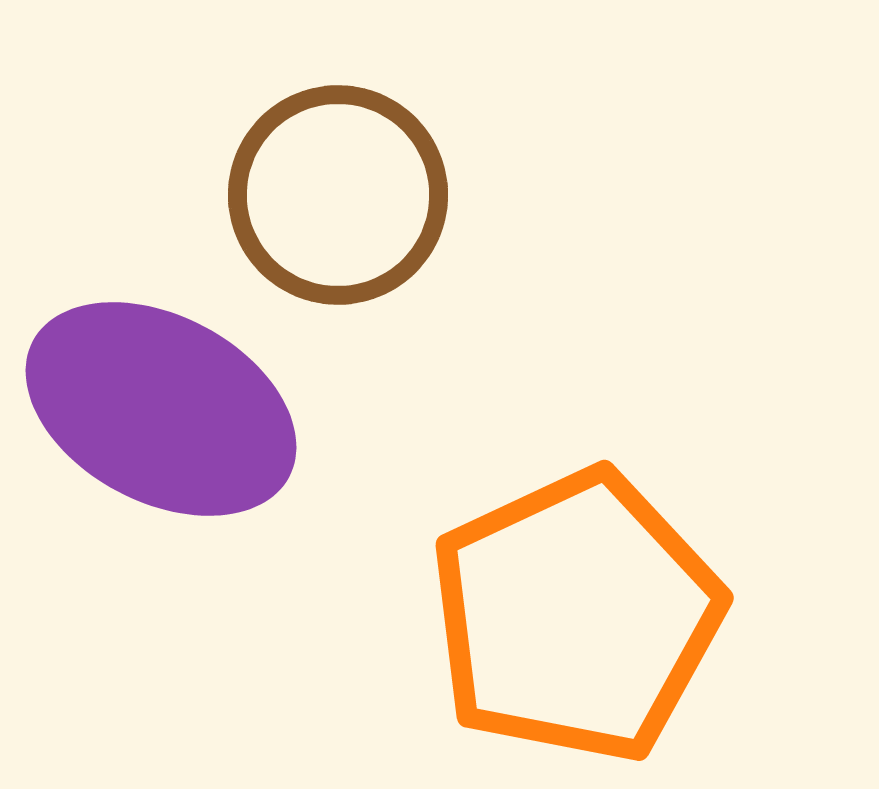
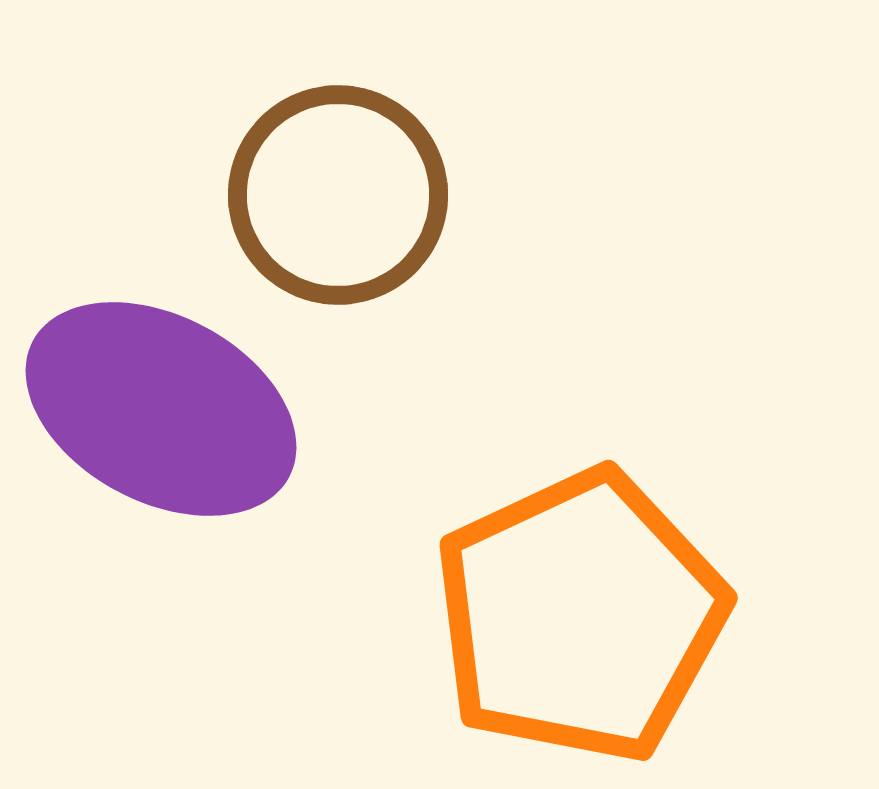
orange pentagon: moved 4 px right
